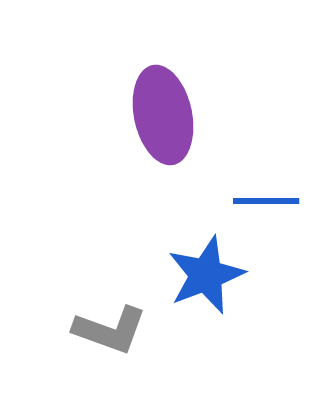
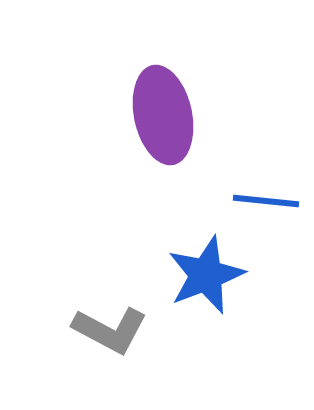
blue line: rotated 6 degrees clockwise
gray L-shape: rotated 8 degrees clockwise
